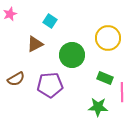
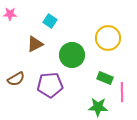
pink star: rotated 24 degrees clockwise
